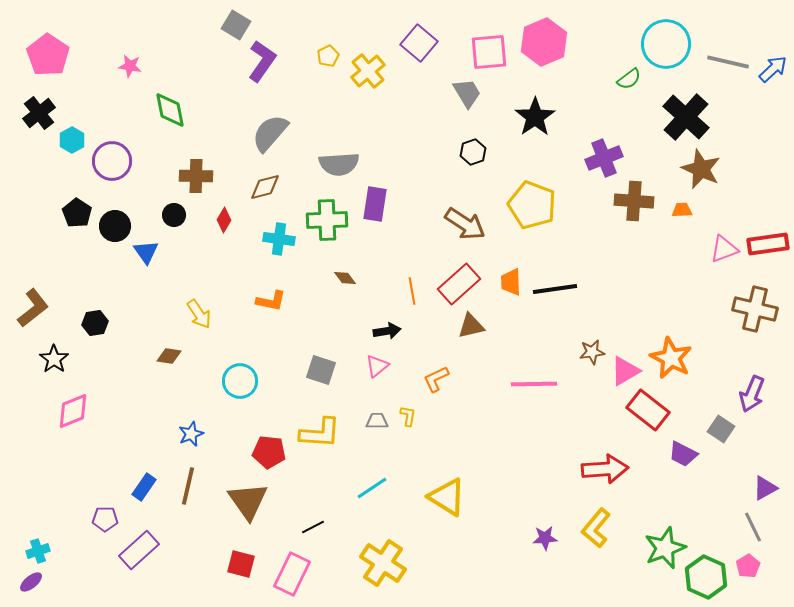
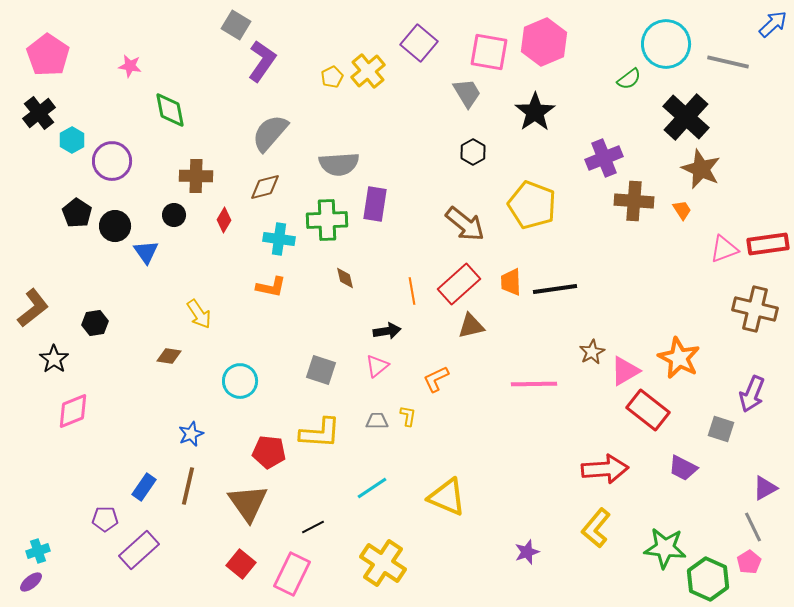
pink square at (489, 52): rotated 15 degrees clockwise
yellow pentagon at (328, 56): moved 4 px right, 21 px down
blue arrow at (773, 69): moved 45 px up
black star at (535, 117): moved 5 px up
black hexagon at (473, 152): rotated 10 degrees counterclockwise
orange trapezoid at (682, 210): rotated 60 degrees clockwise
brown arrow at (465, 224): rotated 6 degrees clockwise
brown diamond at (345, 278): rotated 25 degrees clockwise
orange L-shape at (271, 301): moved 14 px up
brown star at (592, 352): rotated 20 degrees counterclockwise
orange star at (671, 358): moved 8 px right
gray square at (721, 429): rotated 16 degrees counterclockwise
purple trapezoid at (683, 454): moved 14 px down
yellow triangle at (447, 497): rotated 9 degrees counterclockwise
brown triangle at (248, 501): moved 2 px down
purple star at (545, 538): moved 18 px left, 14 px down; rotated 15 degrees counterclockwise
green star at (665, 548): rotated 27 degrees clockwise
red square at (241, 564): rotated 24 degrees clockwise
pink pentagon at (748, 566): moved 1 px right, 4 px up
green hexagon at (706, 577): moved 2 px right, 2 px down
